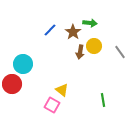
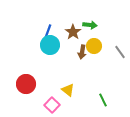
green arrow: moved 2 px down
blue line: moved 2 px left, 1 px down; rotated 24 degrees counterclockwise
brown arrow: moved 2 px right
cyan circle: moved 27 px right, 19 px up
red circle: moved 14 px right
yellow triangle: moved 6 px right
green line: rotated 16 degrees counterclockwise
pink square: rotated 14 degrees clockwise
